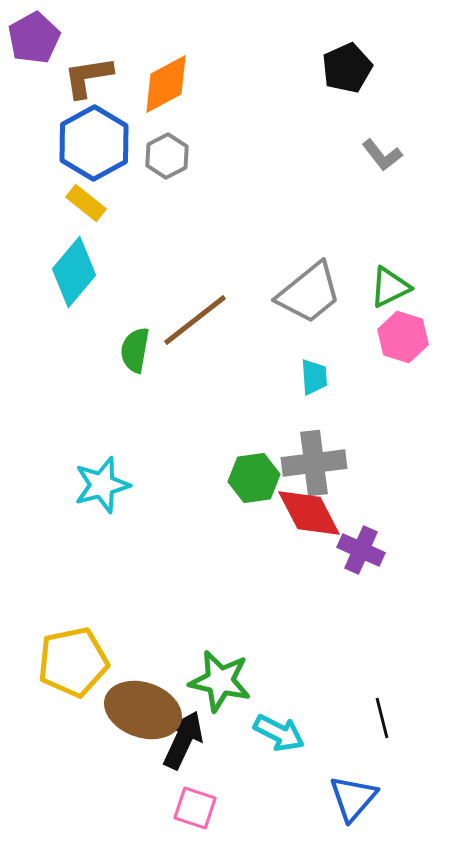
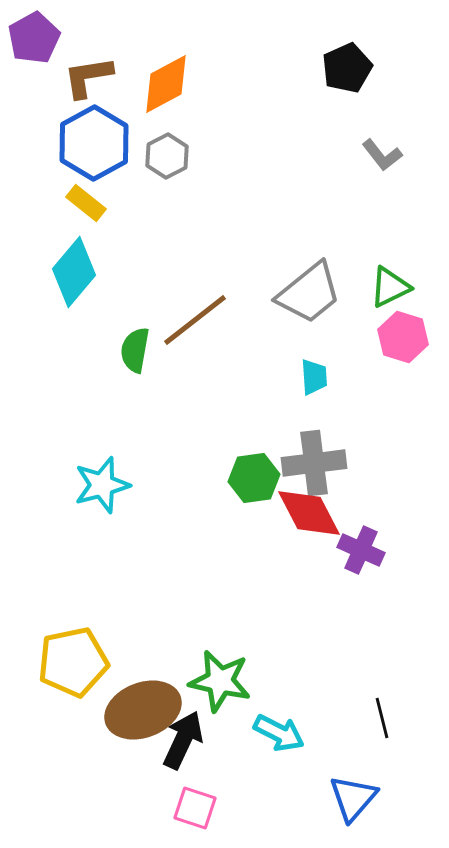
brown ellipse: rotated 40 degrees counterclockwise
